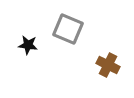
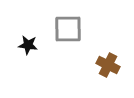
gray square: rotated 24 degrees counterclockwise
